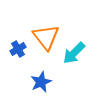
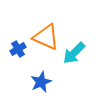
orange triangle: rotated 28 degrees counterclockwise
